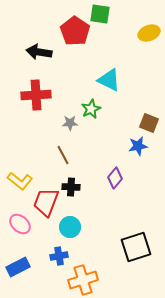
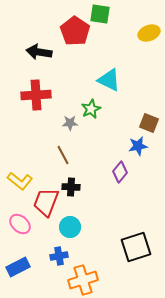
purple diamond: moved 5 px right, 6 px up
